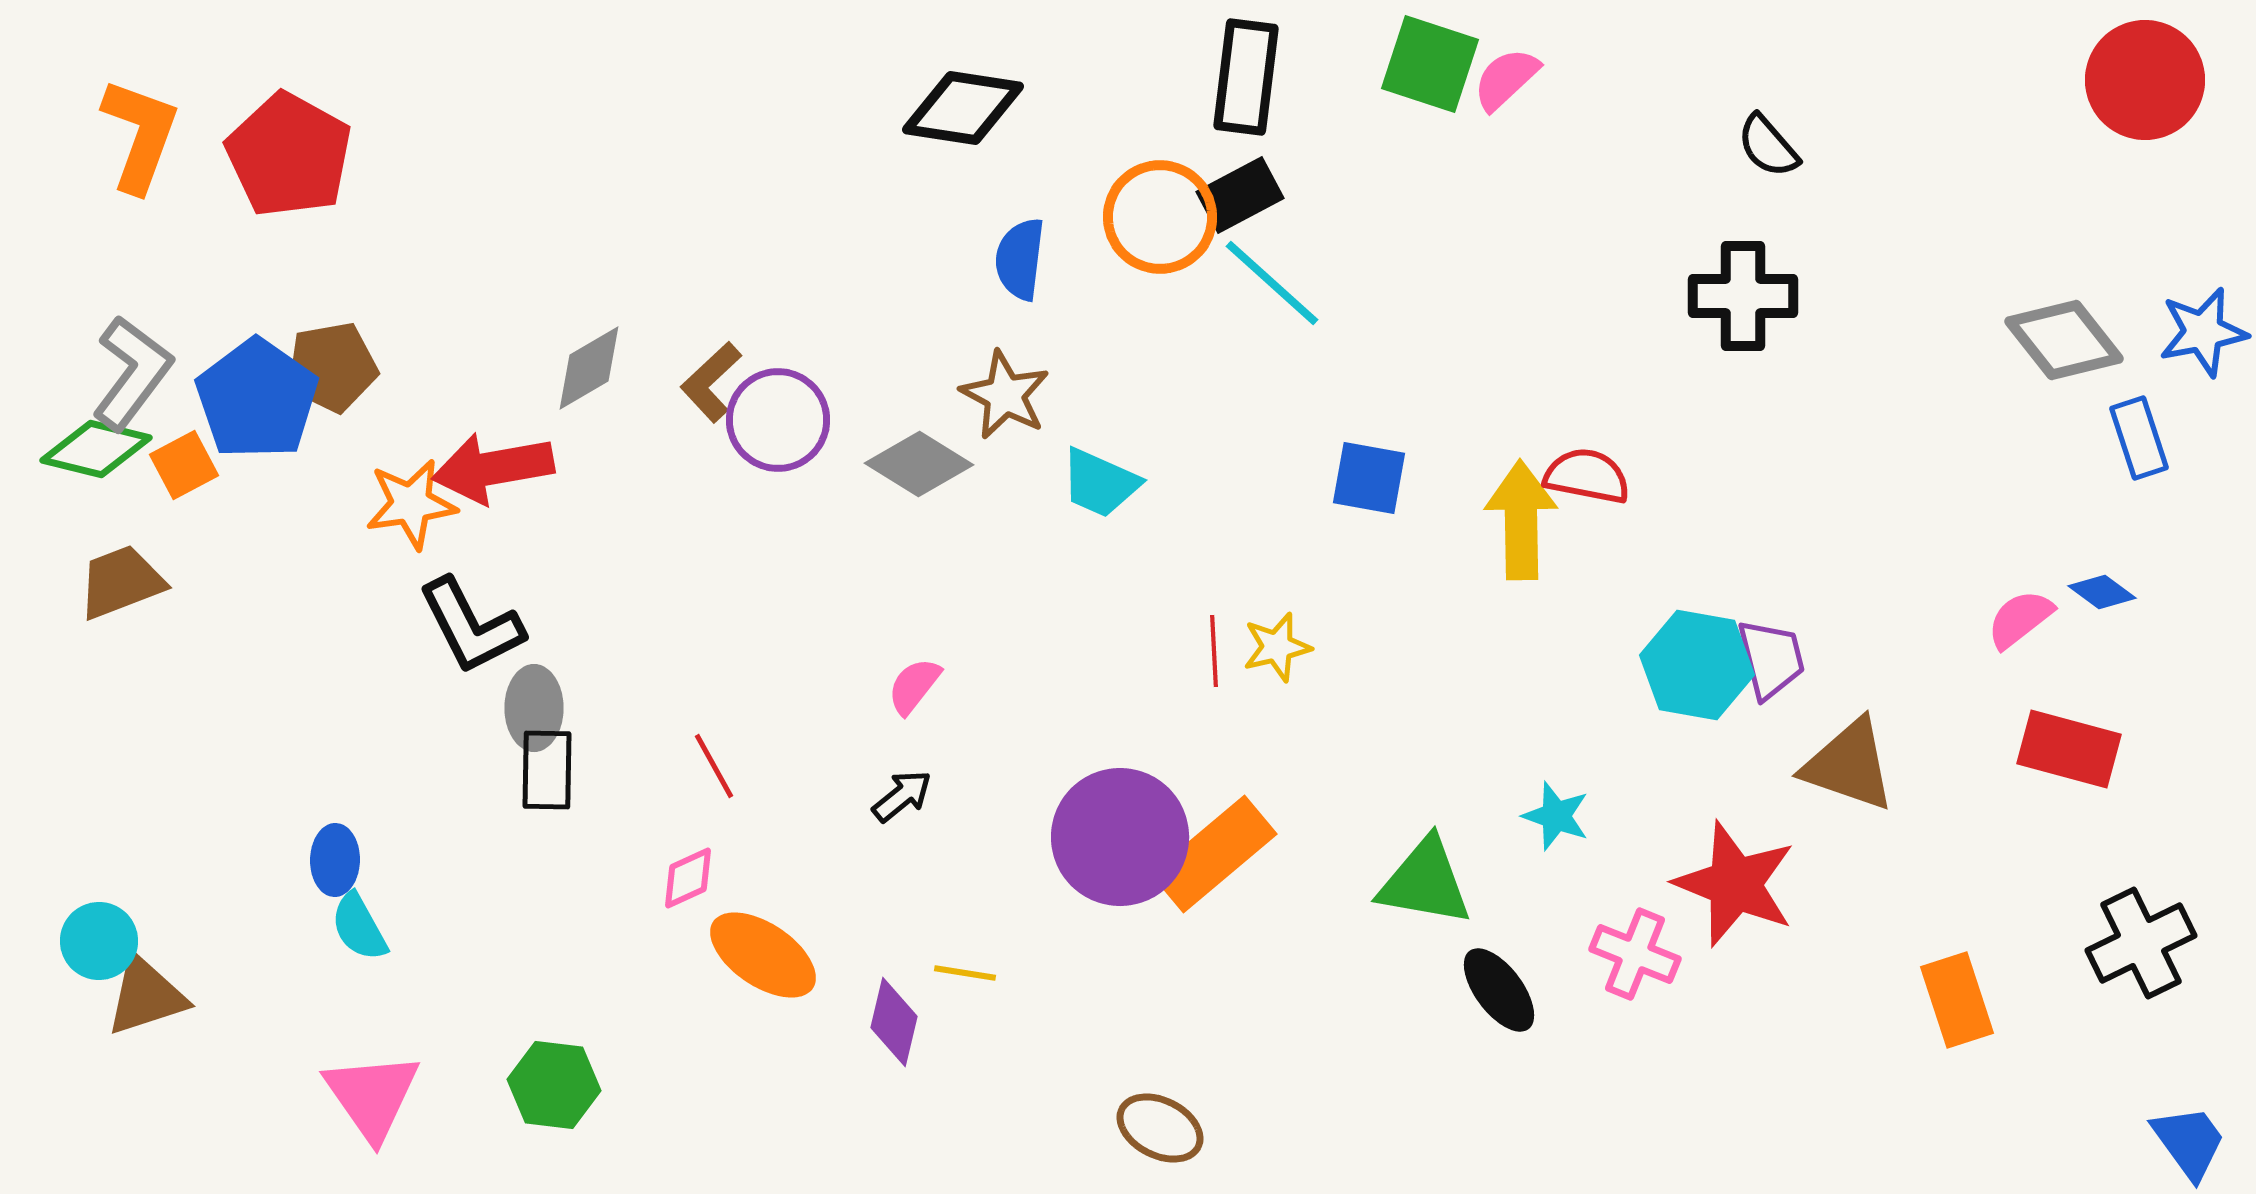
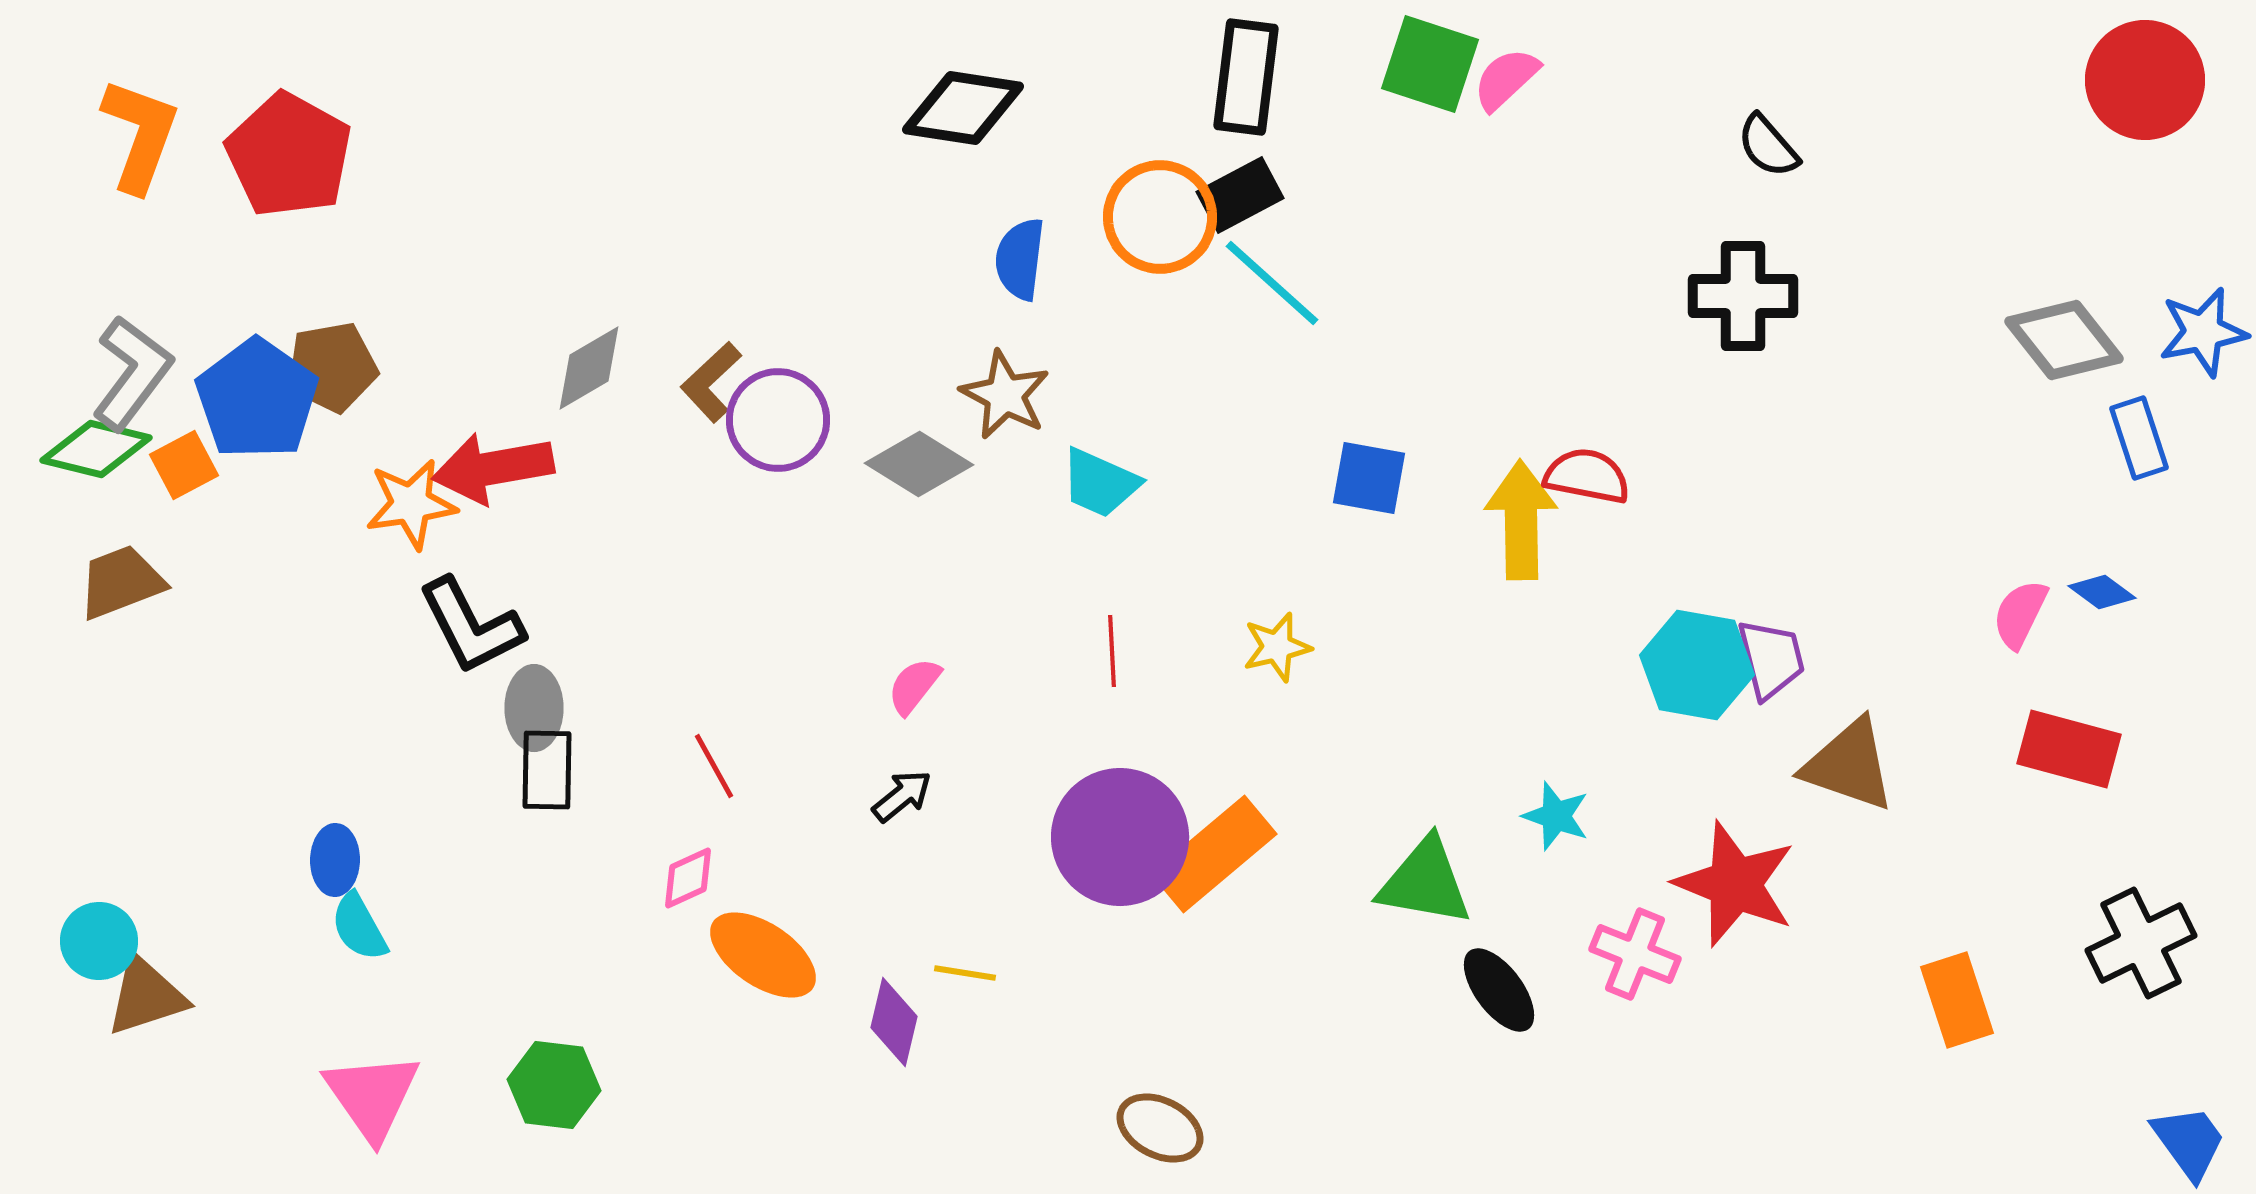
pink semicircle at (2020, 619): moved 5 px up; rotated 26 degrees counterclockwise
red line at (1214, 651): moved 102 px left
